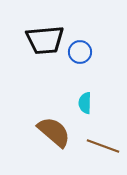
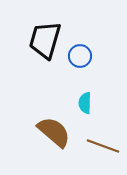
black trapezoid: rotated 111 degrees clockwise
blue circle: moved 4 px down
